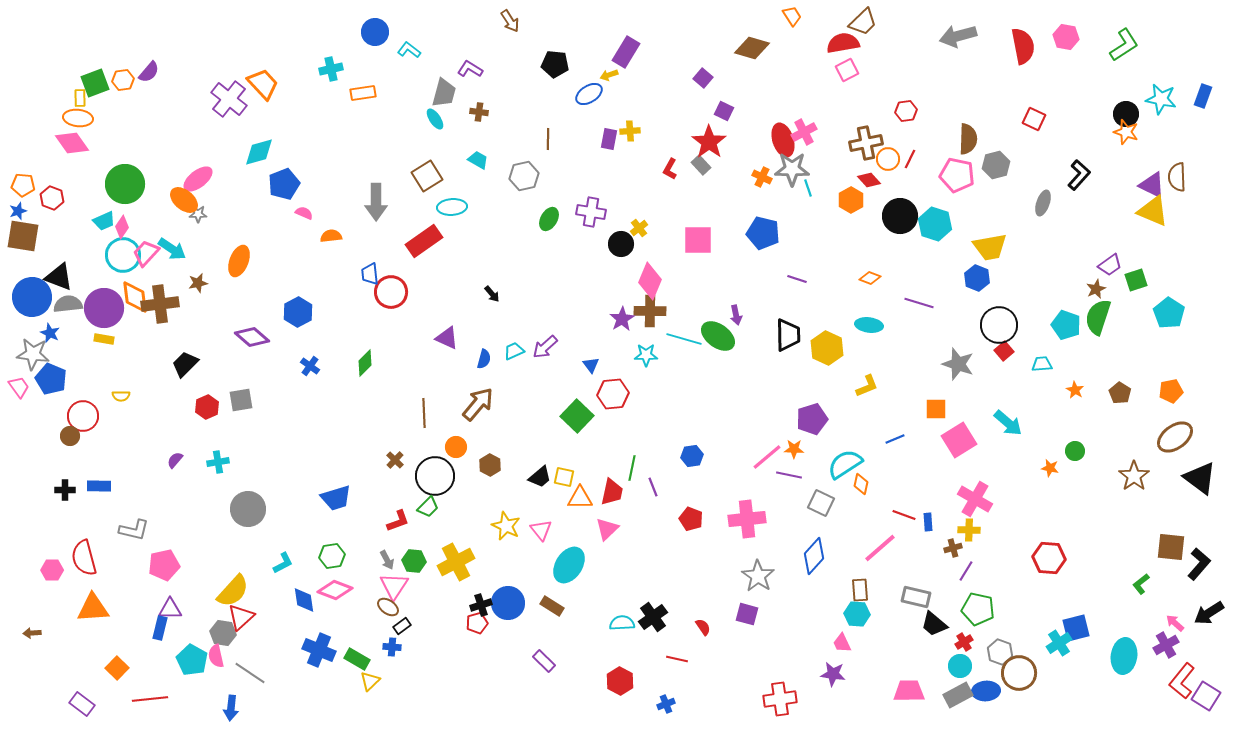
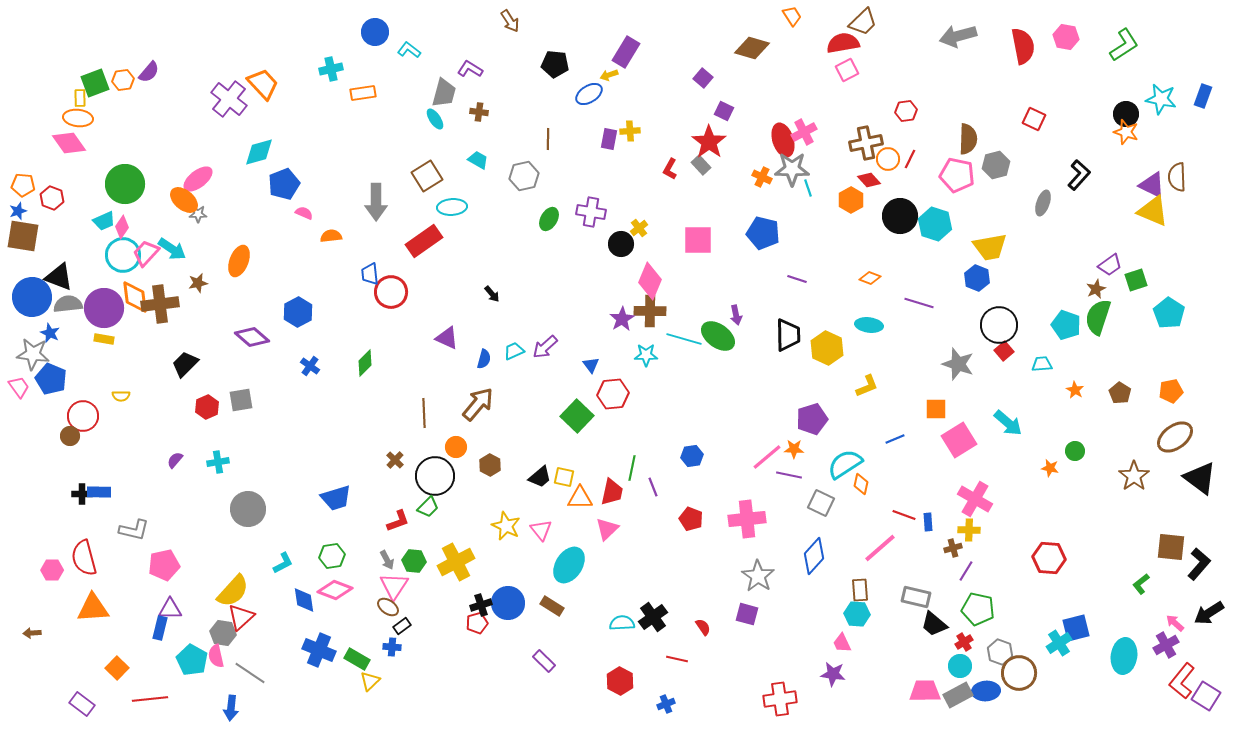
pink diamond at (72, 143): moved 3 px left
blue rectangle at (99, 486): moved 6 px down
black cross at (65, 490): moved 17 px right, 4 px down
pink trapezoid at (909, 691): moved 16 px right
